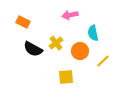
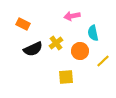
pink arrow: moved 2 px right, 1 px down
orange rectangle: moved 2 px down
black semicircle: rotated 54 degrees counterclockwise
